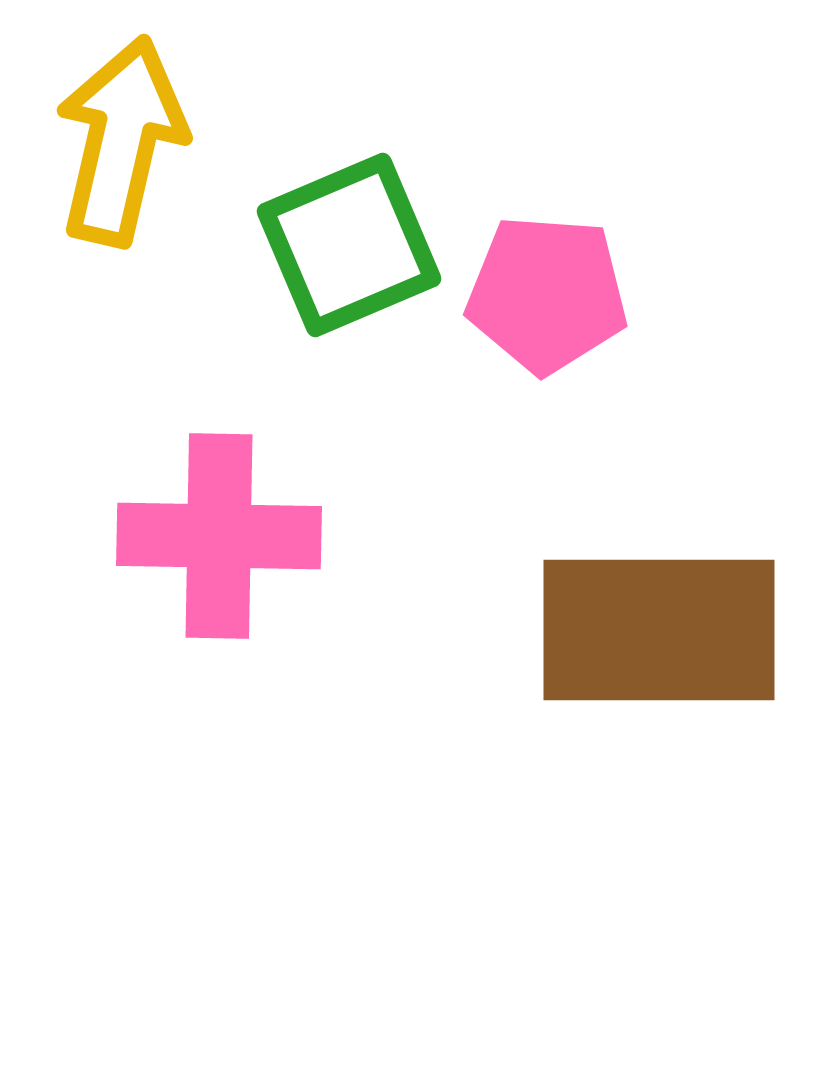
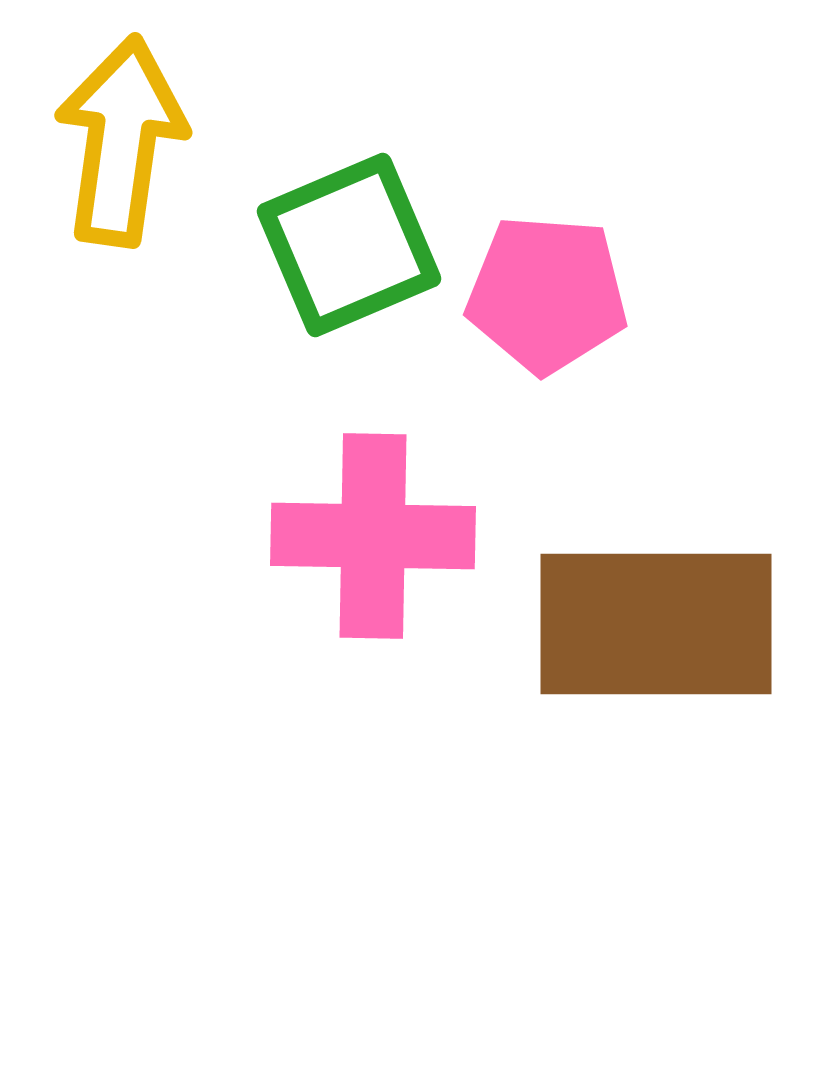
yellow arrow: rotated 5 degrees counterclockwise
pink cross: moved 154 px right
brown rectangle: moved 3 px left, 6 px up
